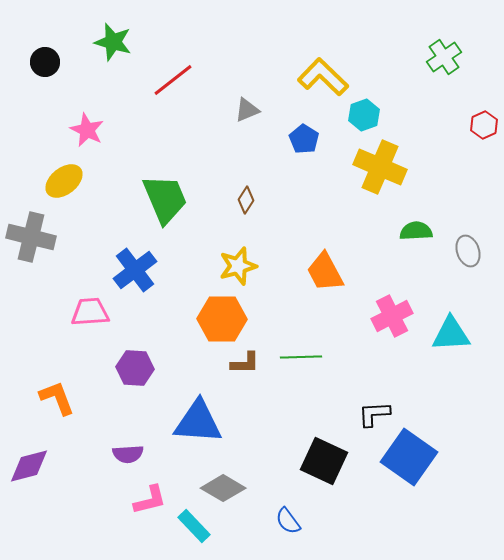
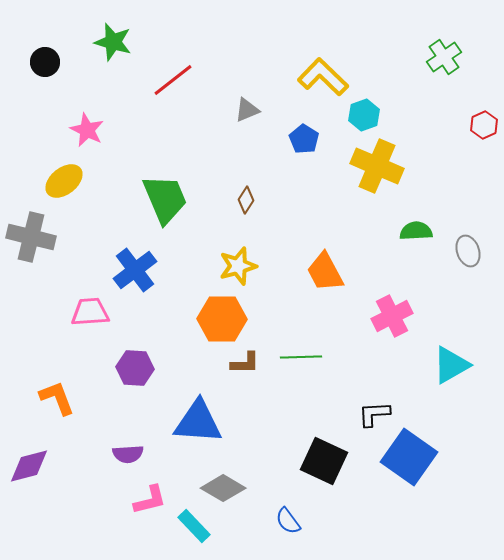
yellow cross: moved 3 px left, 1 px up
cyan triangle: moved 31 px down; rotated 27 degrees counterclockwise
